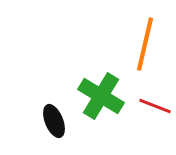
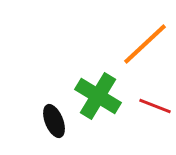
orange line: rotated 34 degrees clockwise
green cross: moved 3 px left
